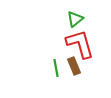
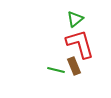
green line: moved 2 px down; rotated 66 degrees counterclockwise
